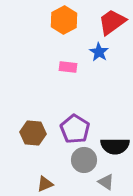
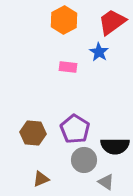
brown triangle: moved 4 px left, 5 px up
